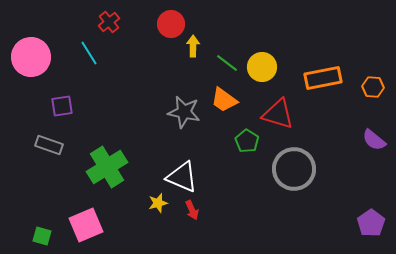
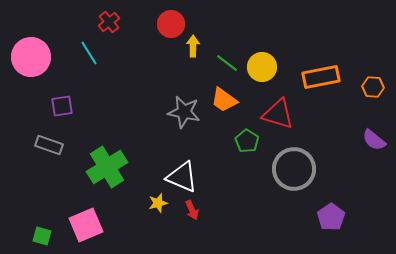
orange rectangle: moved 2 px left, 1 px up
purple pentagon: moved 40 px left, 6 px up
